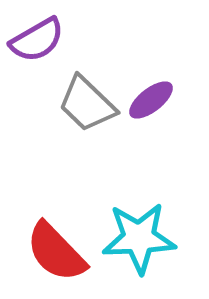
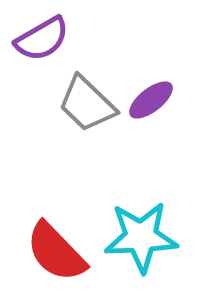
purple semicircle: moved 5 px right, 1 px up
cyan star: moved 2 px right, 1 px up
